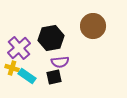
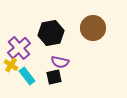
brown circle: moved 2 px down
black hexagon: moved 5 px up
purple semicircle: rotated 18 degrees clockwise
yellow cross: moved 1 px left, 3 px up; rotated 16 degrees clockwise
cyan rectangle: rotated 18 degrees clockwise
